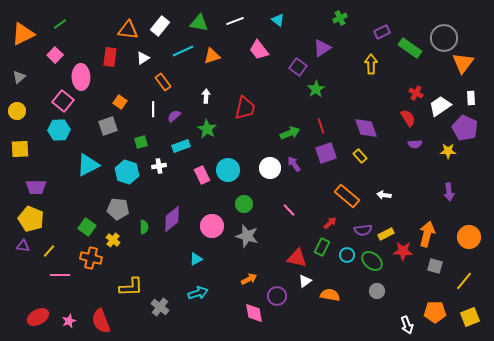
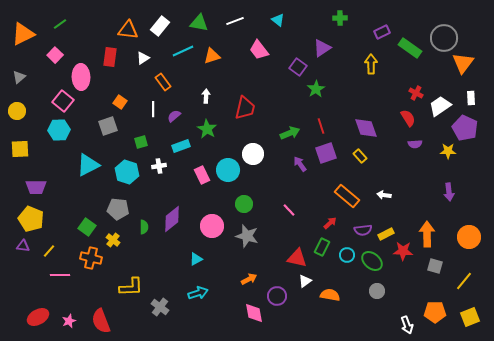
green cross at (340, 18): rotated 24 degrees clockwise
purple arrow at (294, 164): moved 6 px right
white circle at (270, 168): moved 17 px left, 14 px up
orange arrow at (427, 234): rotated 15 degrees counterclockwise
